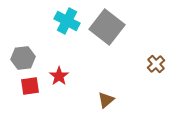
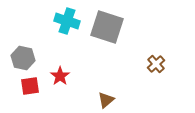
cyan cross: rotated 10 degrees counterclockwise
gray square: rotated 20 degrees counterclockwise
gray hexagon: rotated 20 degrees clockwise
red star: moved 1 px right
